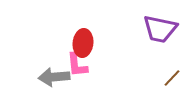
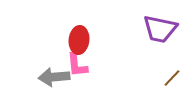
red ellipse: moved 4 px left, 3 px up
